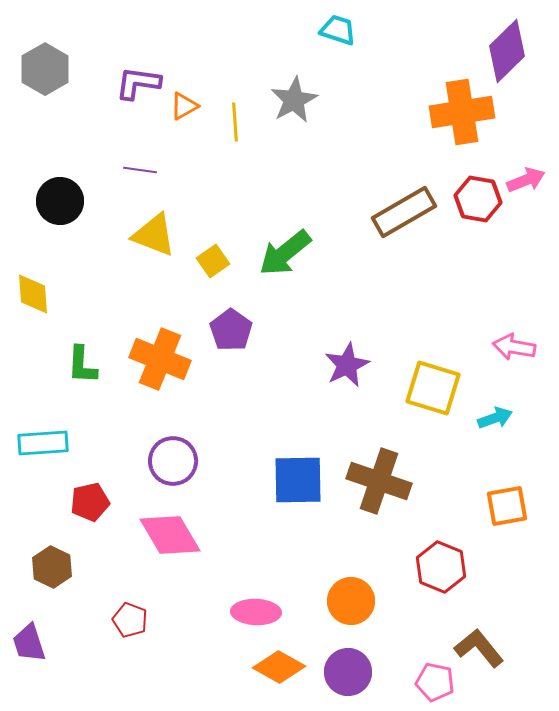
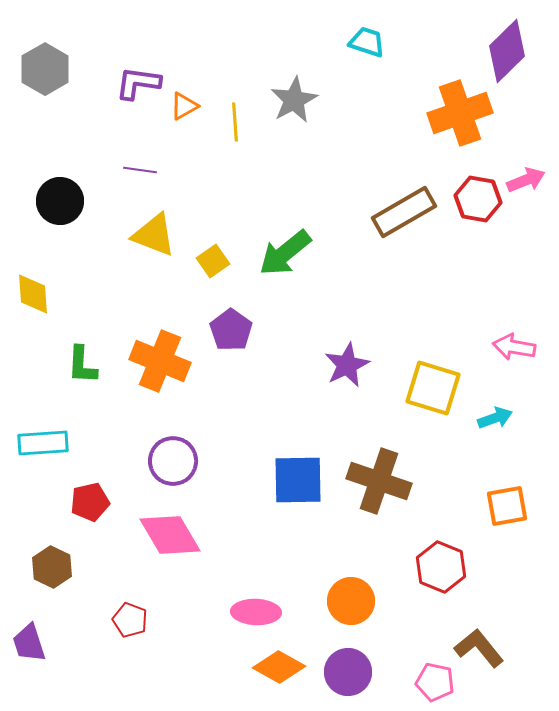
cyan trapezoid at (338, 30): moved 29 px right, 12 px down
orange cross at (462, 112): moved 2 px left, 1 px down; rotated 10 degrees counterclockwise
orange cross at (160, 359): moved 2 px down
